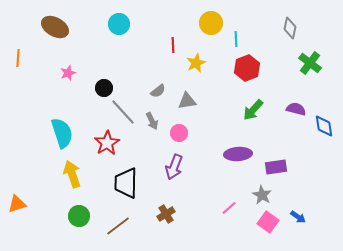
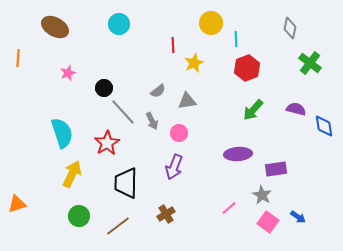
yellow star: moved 2 px left
purple rectangle: moved 2 px down
yellow arrow: rotated 44 degrees clockwise
